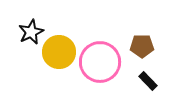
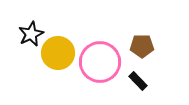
black star: moved 2 px down
yellow circle: moved 1 px left, 1 px down
black rectangle: moved 10 px left
